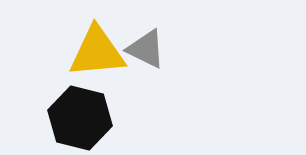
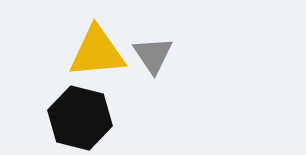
gray triangle: moved 7 px right, 6 px down; rotated 30 degrees clockwise
